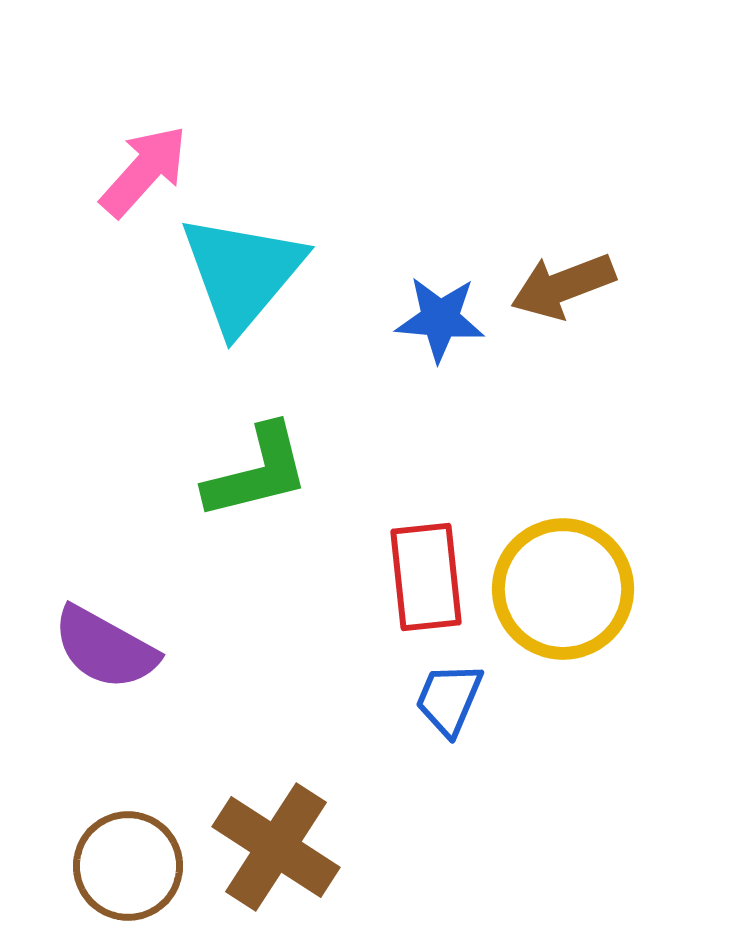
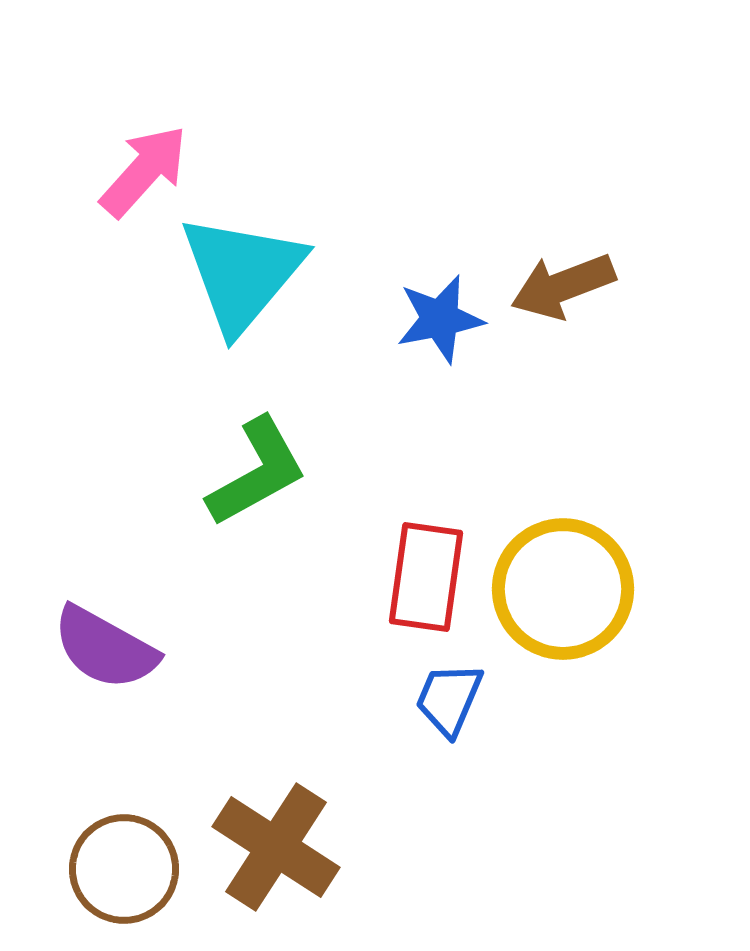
blue star: rotated 16 degrees counterclockwise
green L-shape: rotated 15 degrees counterclockwise
red rectangle: rotated 14 degrees clockwise
brown circle: moved 4 px left, 3 px down
